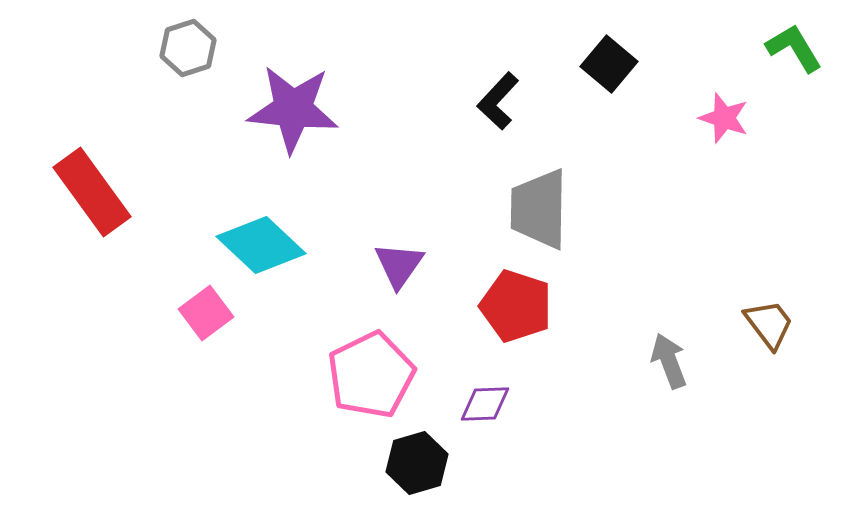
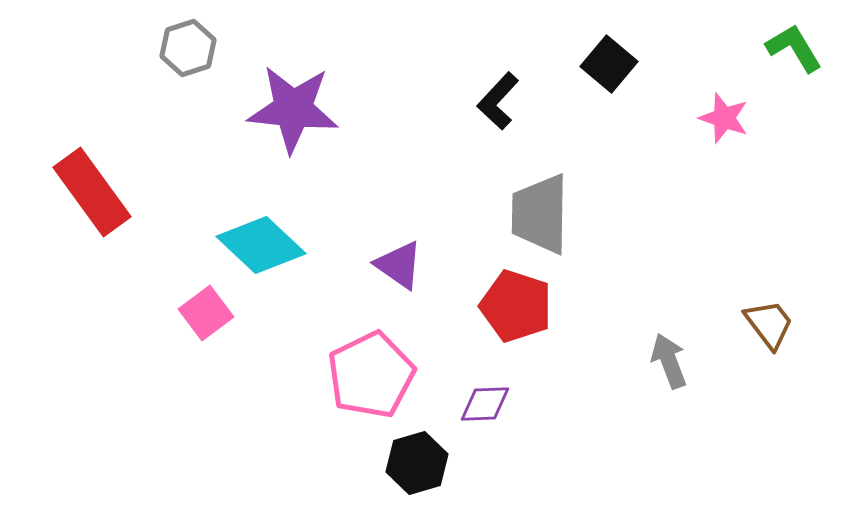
gray trapezoid: moved 1 px right, 5 px down
purple triangle: rotated 30 degrees counterclockwise
